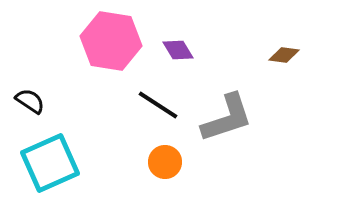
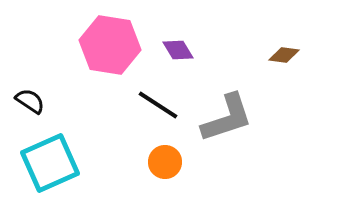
pink hexagon: moved 1 px left, 4 px down
